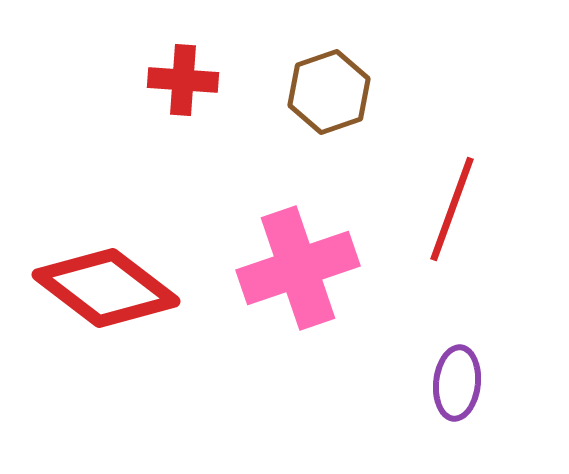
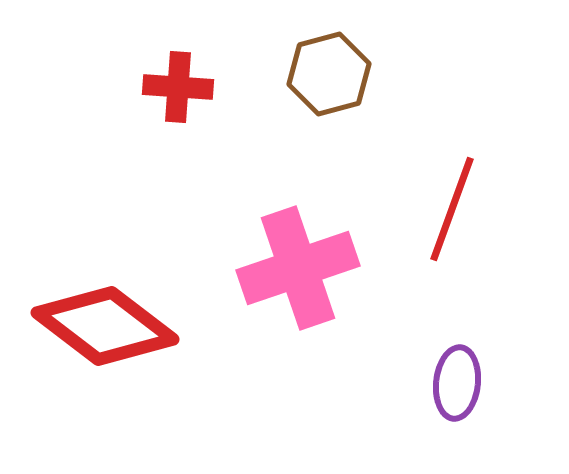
red cross: moved 5 px left, 7 px down
brown hexagon: moved 18 px up; rotated 4 degrees clockwise
red diamond: moved 1 px left, 38 px down
